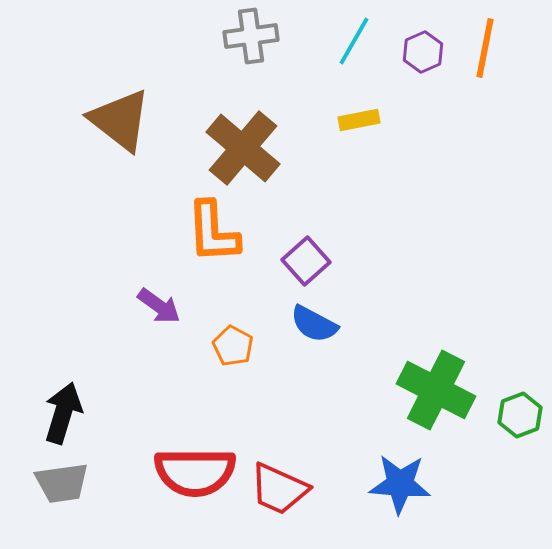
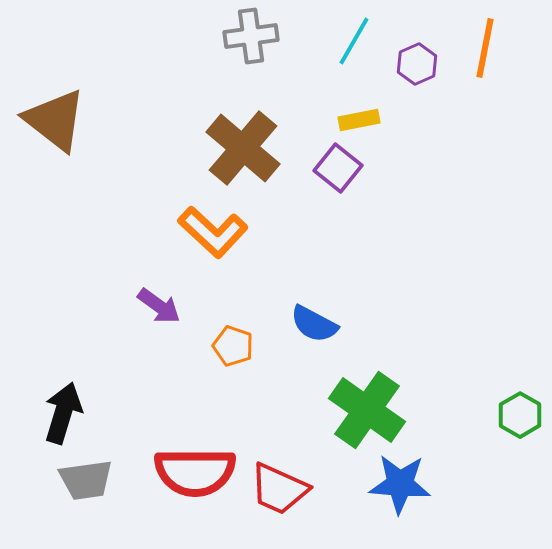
purple hexagon: moved 6 px left, 12 px down
brown triangle: moved 65 px left
orange L-shape: rotated 44 degrees counterclockwise
purple square: moved 32 px right, 93 px up; rotated 9 degrees counterclockwise
orange pentagon: rotated 9 degrees counterclockwise
green cross: moved 69 px left, 20 px down; rotated 8 degrees clockwise
green hexagon: rotated 9 degrees counterclockwise
gray trapezoid: moved 24 px right, 3 px up
